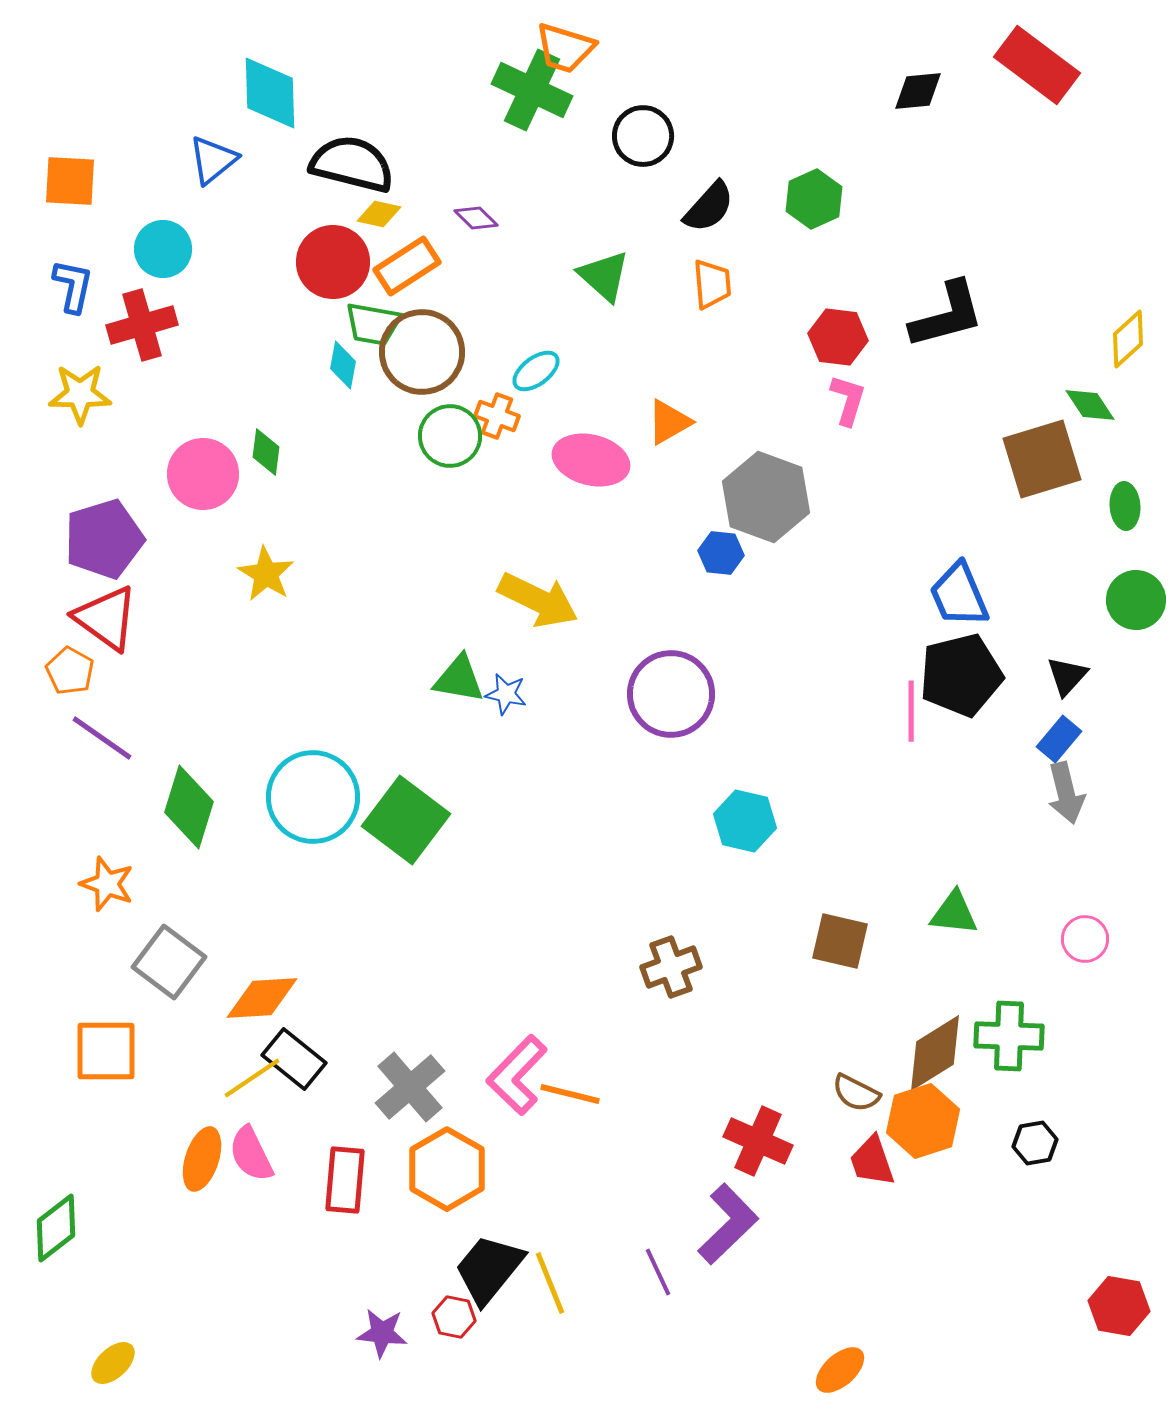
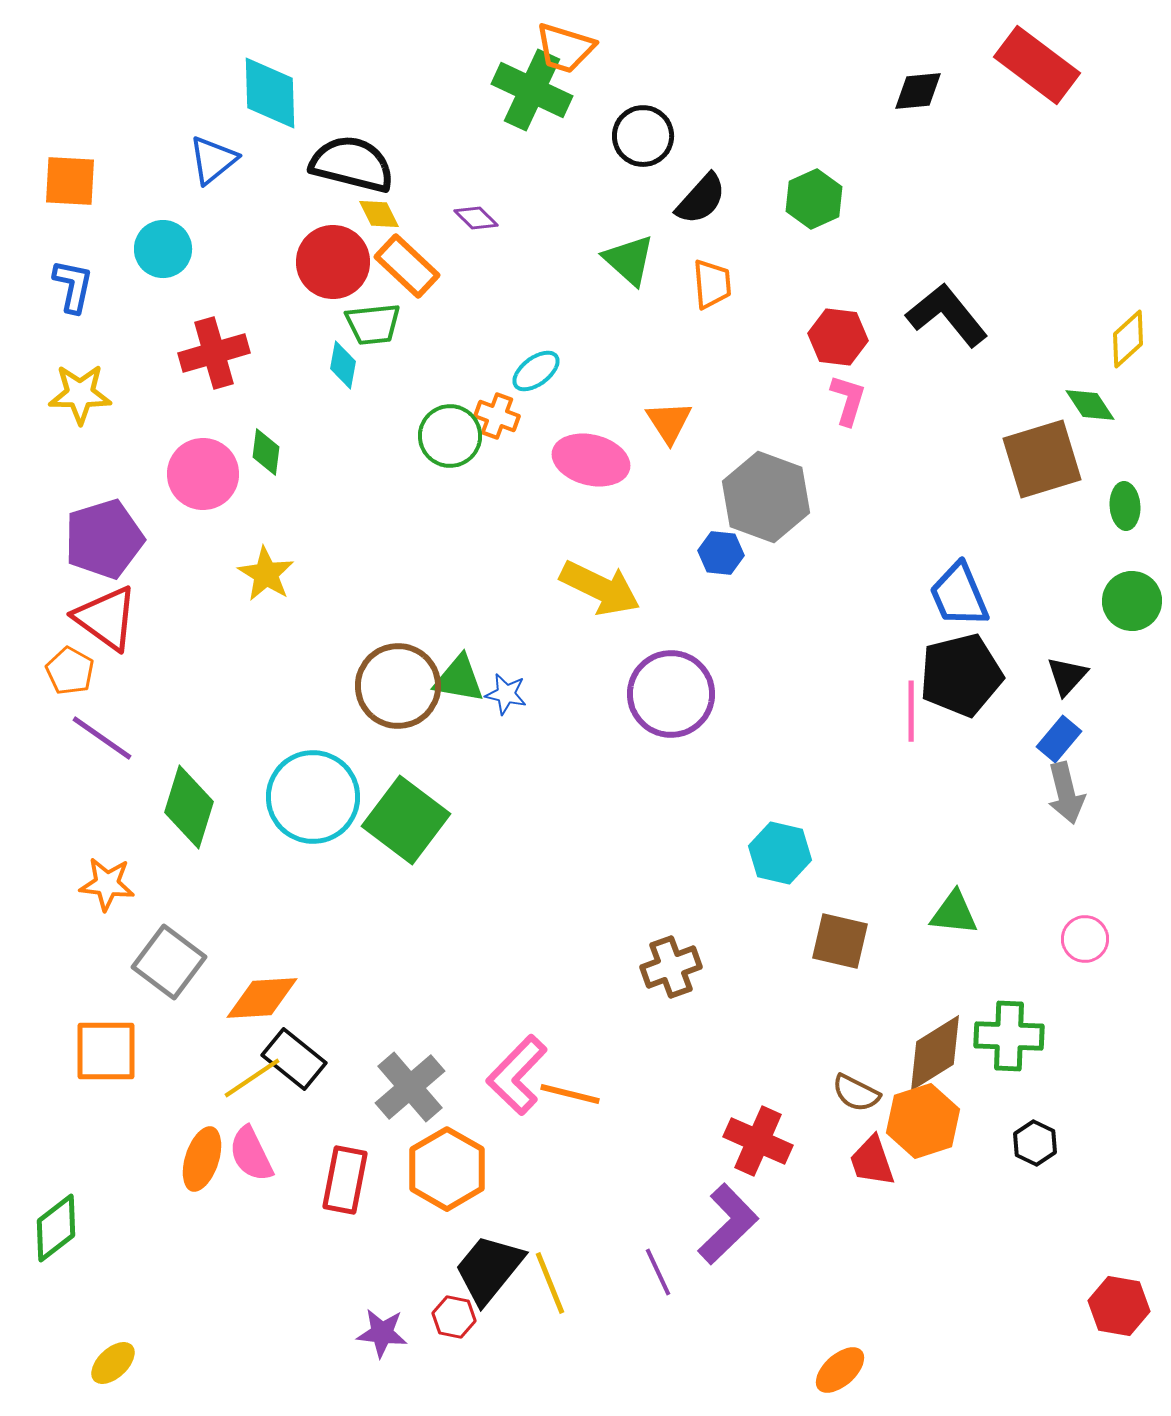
black semicircle at (709, 207): moved 8 px left, 8 px up
yellow diamond at (379, 214): rotated 51 degrees clockwise
orange rectangle at (407, 266): rotated 76 degrees clockwise
green triangle at (604, 276): moved 25 px right, 16 px up
black L-shape at (947, 315): rotated 114 degrees counterclockwise
green trapezoid at (373, 324): rotated 16 degrees counterclockwise
red cross at (142, 325): moved 72 px right, 28 px down
brown circle at (422, 352): moved 24 px left, 334 px down
orange triangle at (669, 422): rotated 33 degrees counterclockwise
yellow arrow at (538, 600): moved 62 px right, 12 px up
green circle at (1136, 600): moved 4 px left, 1 px down
cyan hexagon at (745, 821): moved 35 px right, 32 px down
orange star at (107, 884): rotated 14 degrees counterclockwise
black hexagon at (1035, 1143): rotated 24 degrees counterclockwise
red rectangle at (345, 1180): rotated 6 degrees clockwise
